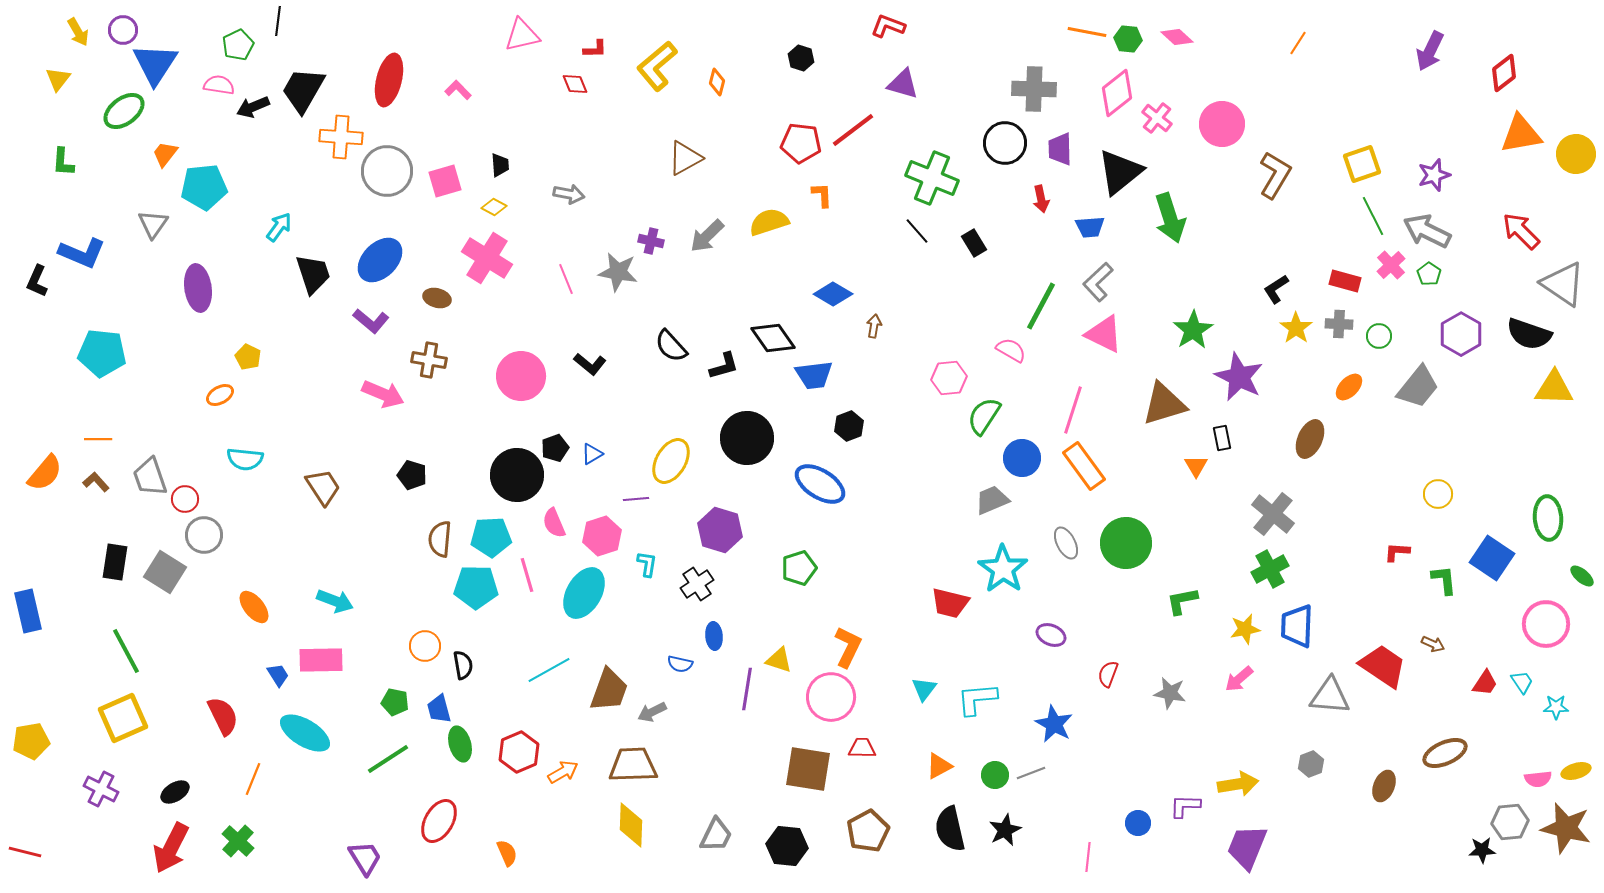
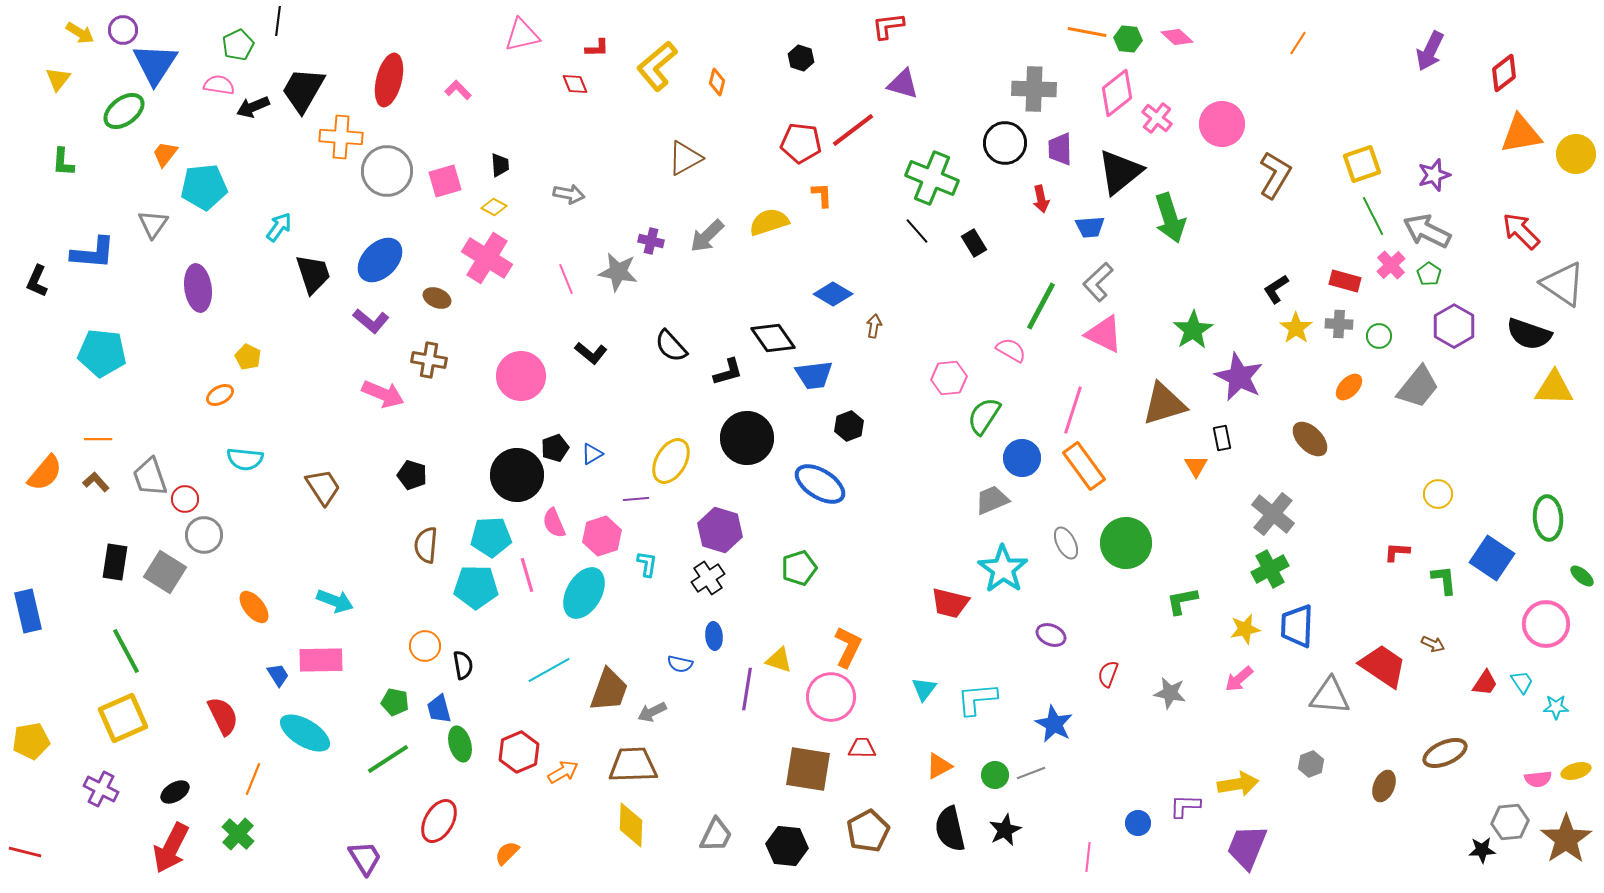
red L-shape at (888, 26): rotated 28 degrees counterclockwise
yellow arrow at (78, 32): moved 2 px right, 1 px down; rotated 28 degrees counterclockwise
red L-shape at (595, 49): moved 2 px right, 1 px up
blue L-shape at (82, 253): moved 11 px right; rotated 18 degrees counterclockwise
brown ellipse at (437, 298): rotated 8 degrees clockwise
purple hexagon at (1461, 334): moved 7 px left, 8 px up
black L-shape at (590, 364): moved 1 px right, 11 px up
black L-shape at (724, 366): moved 4 px right, 6 px down
brown ellipse at (1310, 439): rotated 69 degrees counterclockwise
brown semicircle at (440, 539): moved 14 px left, 6 px down
black cross at (697, 584): moved 11 px right, 6 px up
brown star at (1566, 828): moved 11 px down; rotated 24 degrees clockwise
green cross at (238, 841): moved 7 px up
orange semicircle at (507, 853): rotated 112 degrees counterclockwise
